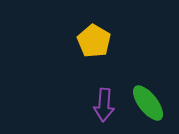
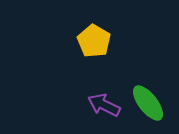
purple arrow: rotated 112 degrees clockwise
